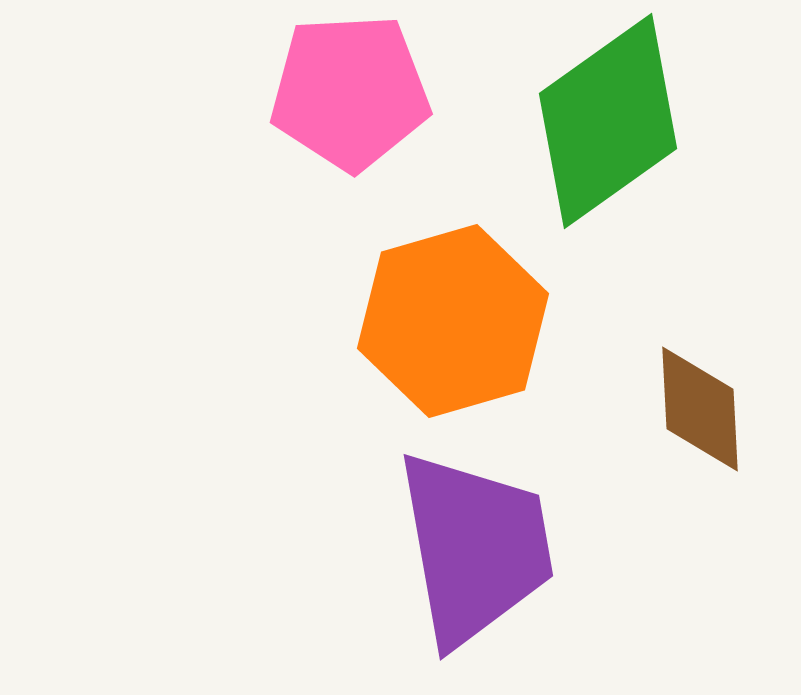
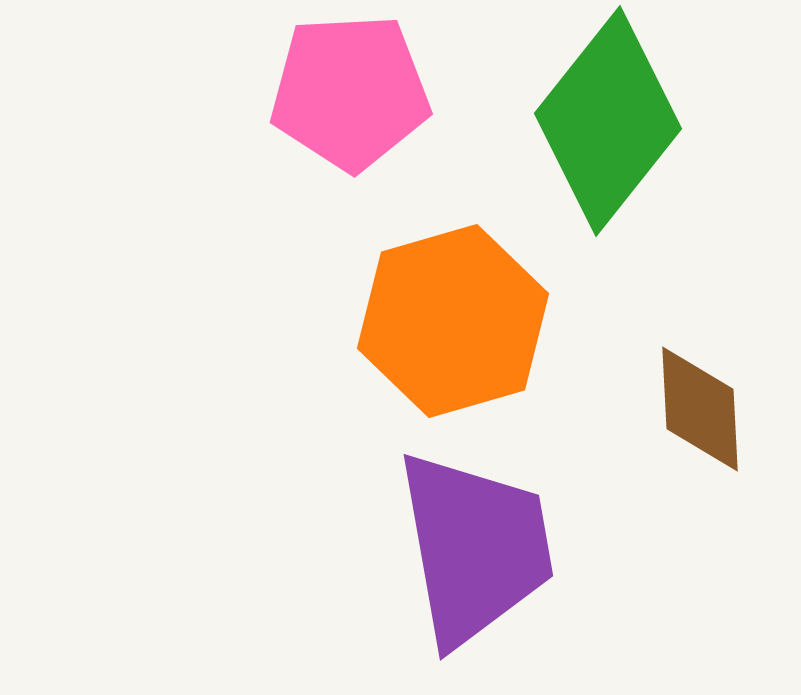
green diamond: rotated 16 degrees counterclockwise
